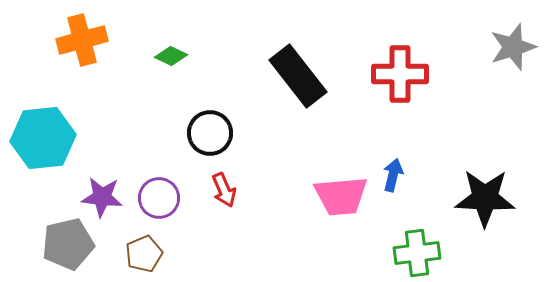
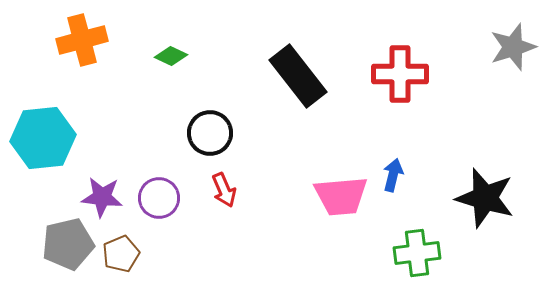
black star: rotated 14 degrees clockwise
brown pentagon: moved 23 px left
